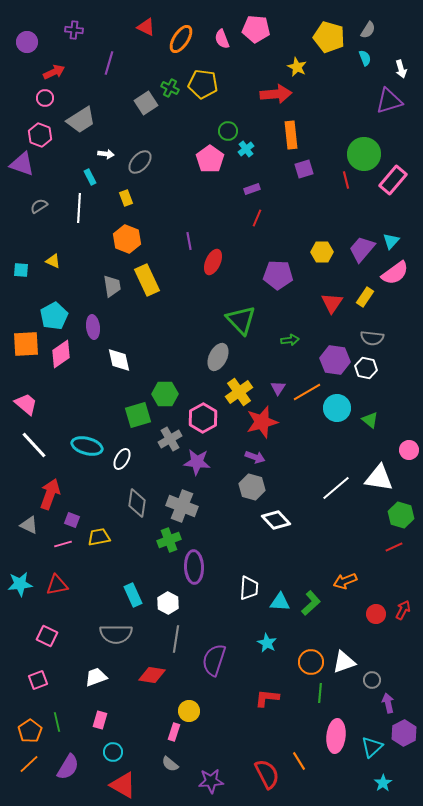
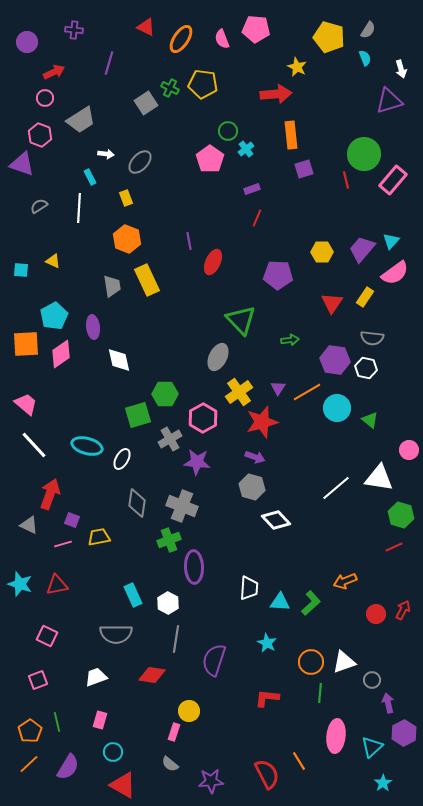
cyan star at (20, 584): rotated 25 degrees clockwise
